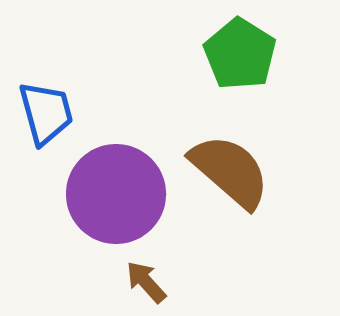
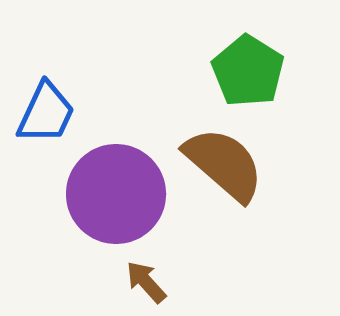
green pentagon: moved 8 px right, 17 px down
blue trapezoid: rotated 40 degrees clockwise
brown semicircle: moved 6 px left, 7 px up
